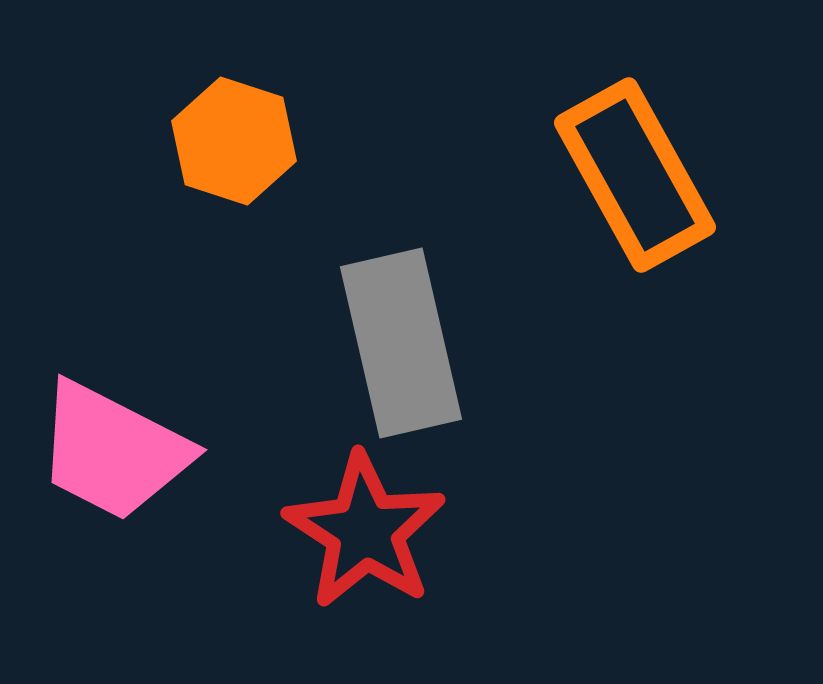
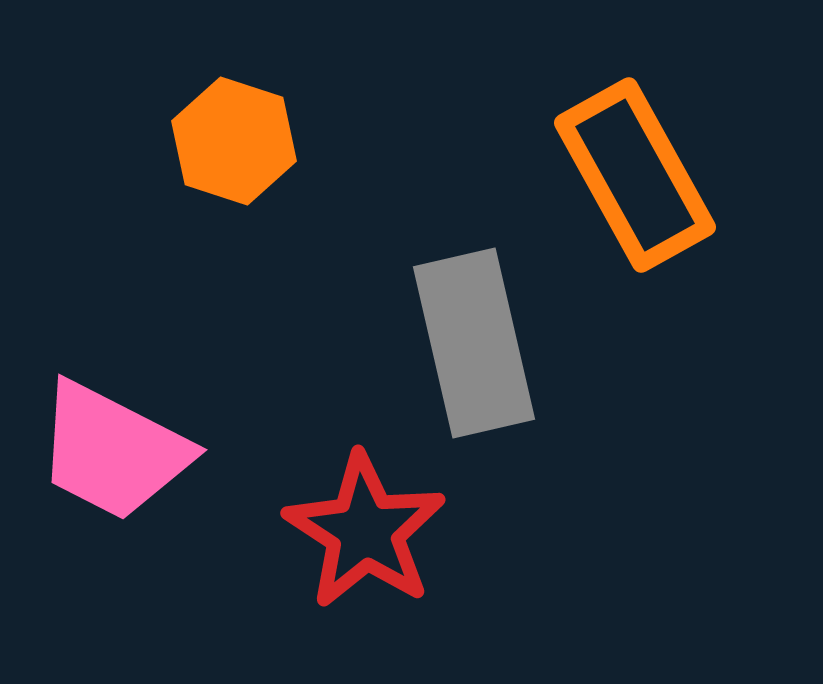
gray rectangle: moved 73 px right
